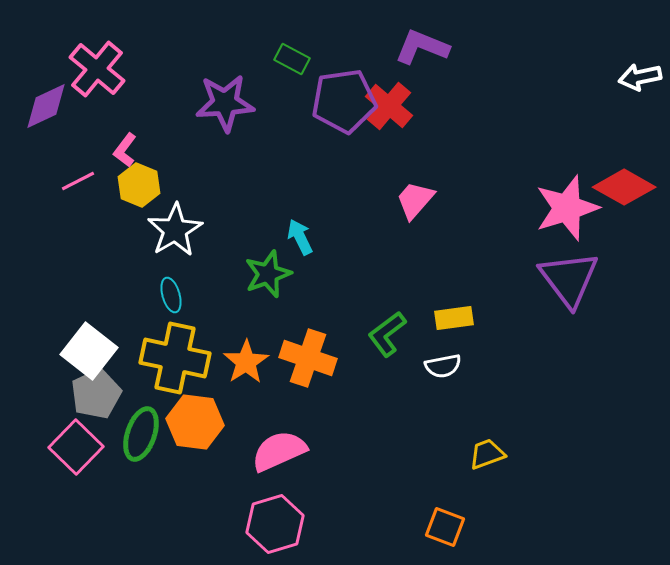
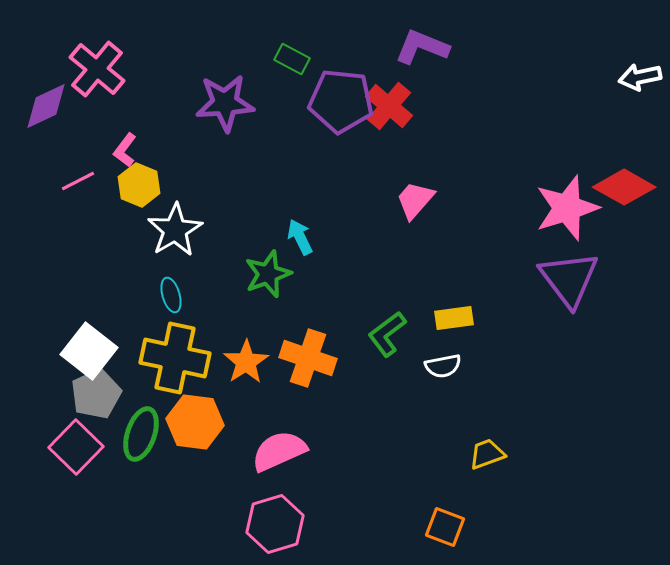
purple pentagon: moved 3 px left; rotated 14 degrees clockwise
